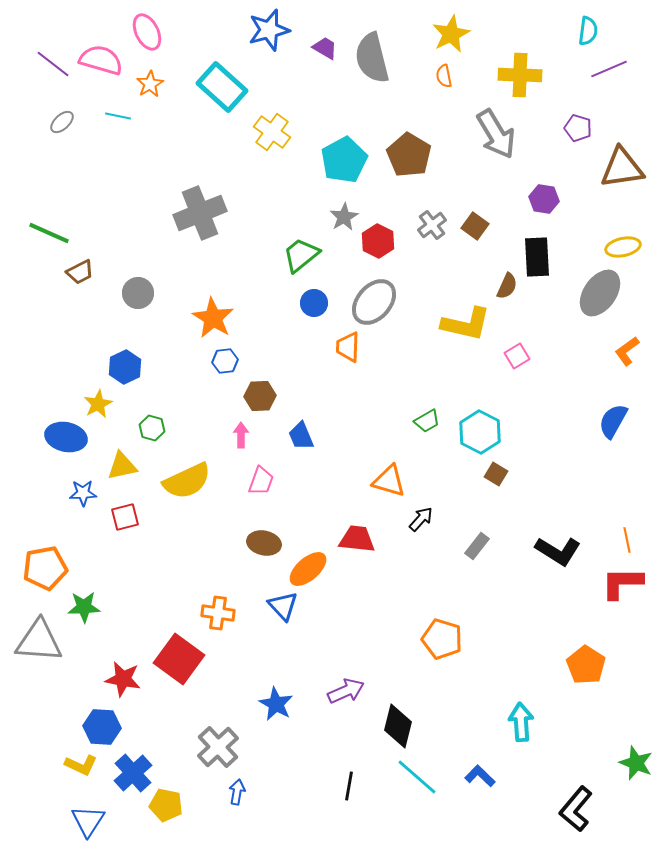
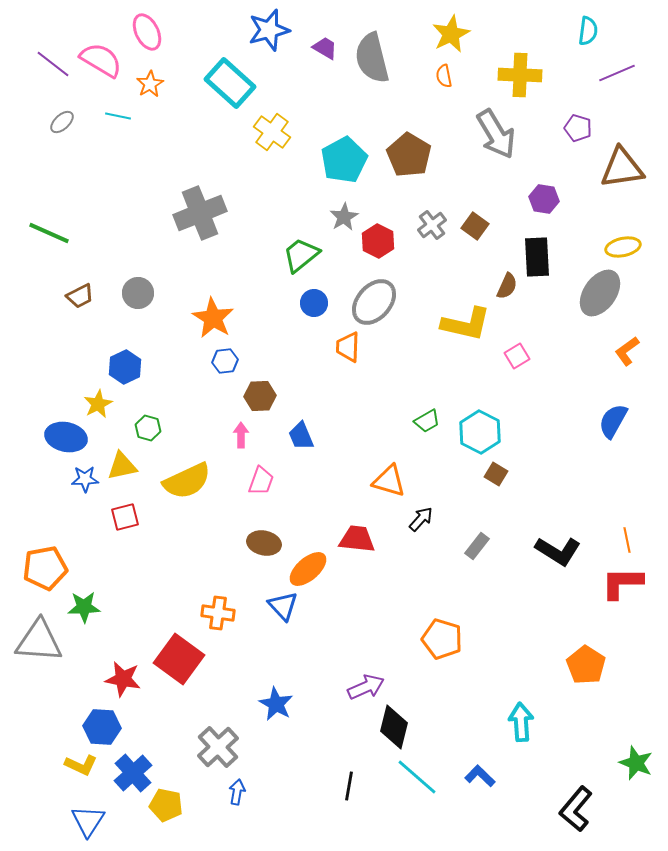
pink semicircle at (101, 60): rotated 15 degrees clockwise
purple line at (609, 69): moved 8 px right, 4 px down
cyan rectangle at (222, 87): moved 8 px right, 4 px up
brown trapezoid at (80, 272): moved 24 px down
green hexagon at (152, 428): moved 4 px left
blue star at (83, 493): moved 2 px right, 14 px up
purple arrow at (346, 691): moved 20 px right, 4 px up
black diamond at (398, 726): moved 4 px left, 1 px down
